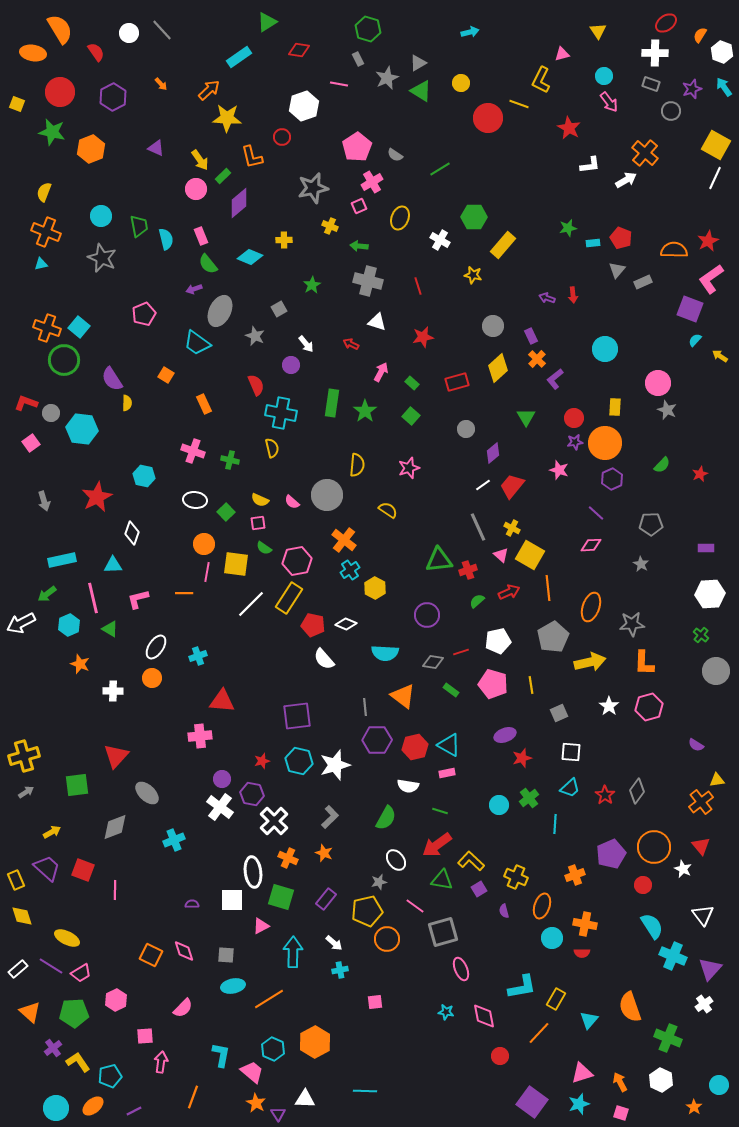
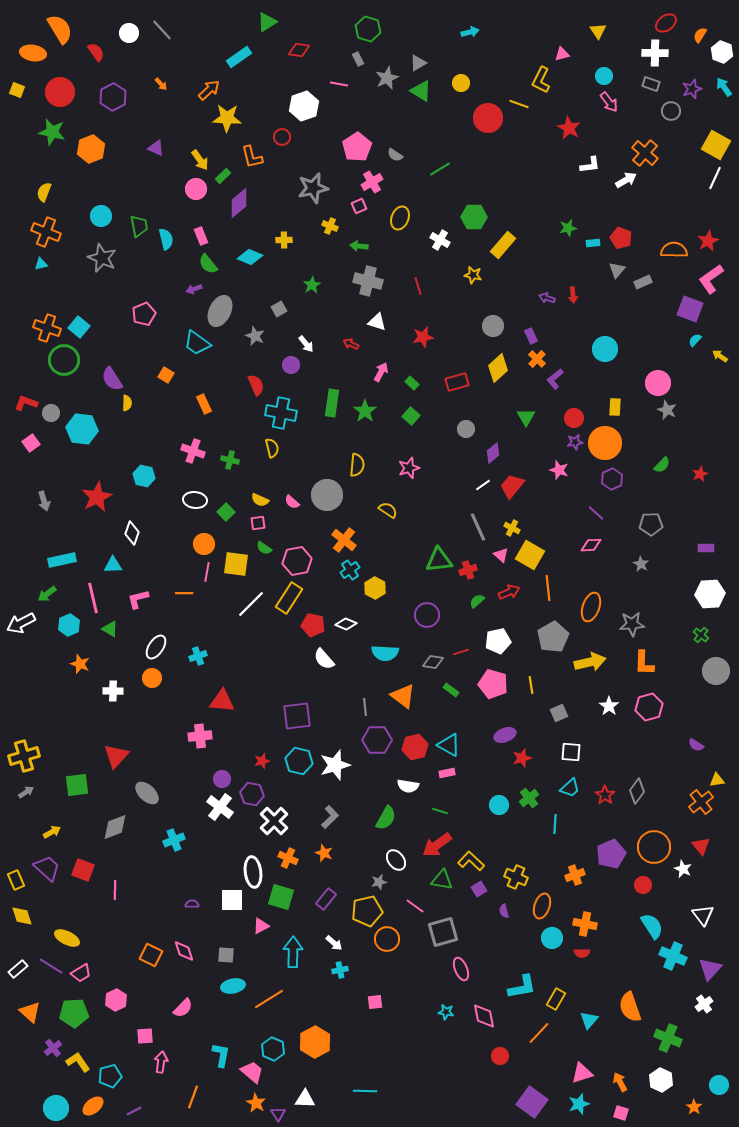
yellow square at (17, 104): moved 14 px up
